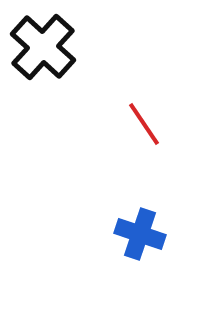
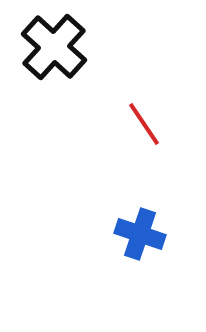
black cross: moved 11 px right
